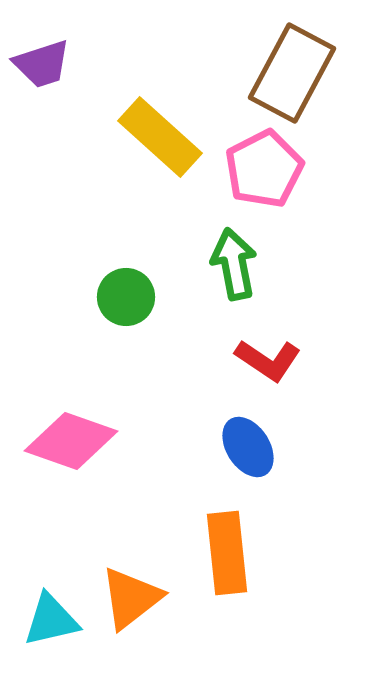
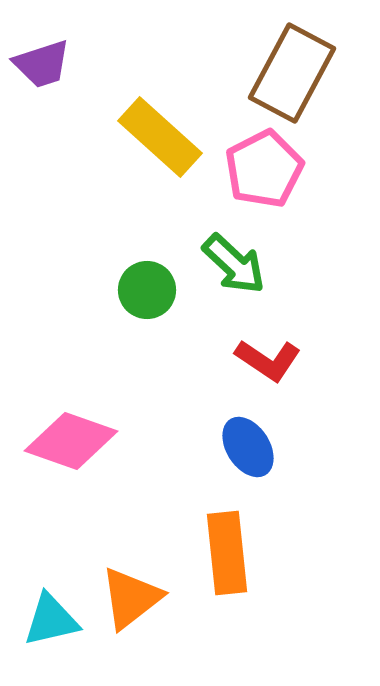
green arrow: rotated 144 degrees clockwise
green circle: moved 21 px right, 7 px up
